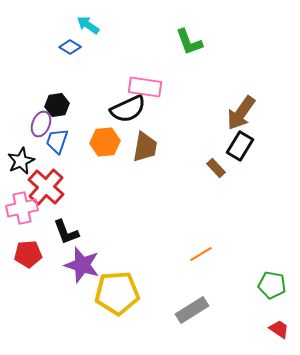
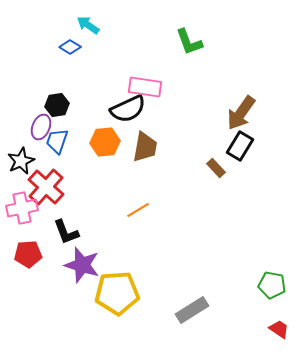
purple ellipse: moved 3 px down
orange line: moved 63 px left, 44 px up
